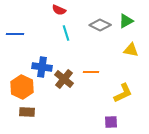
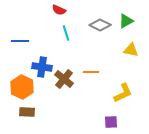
blue line: moved 5 px right, 7 px down
